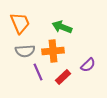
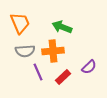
purple semicircle: moved 1 px right, 2 px down
